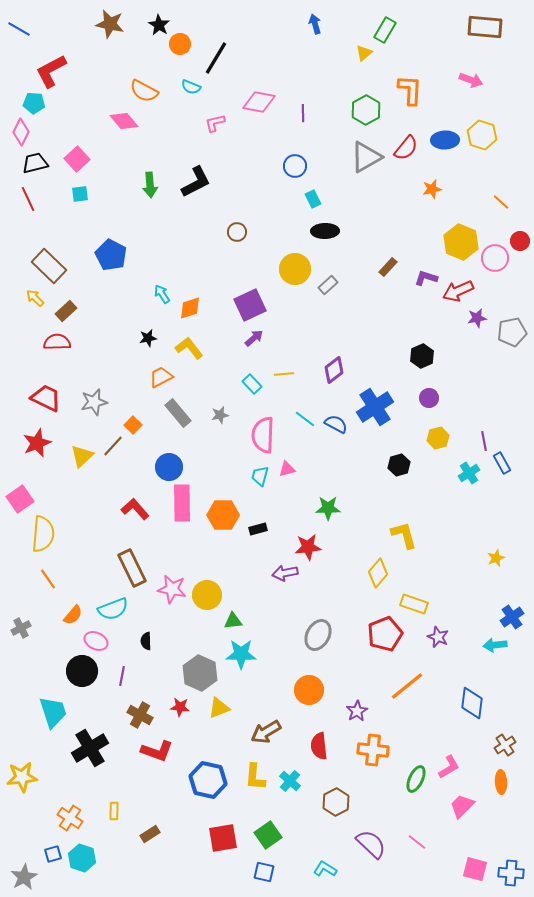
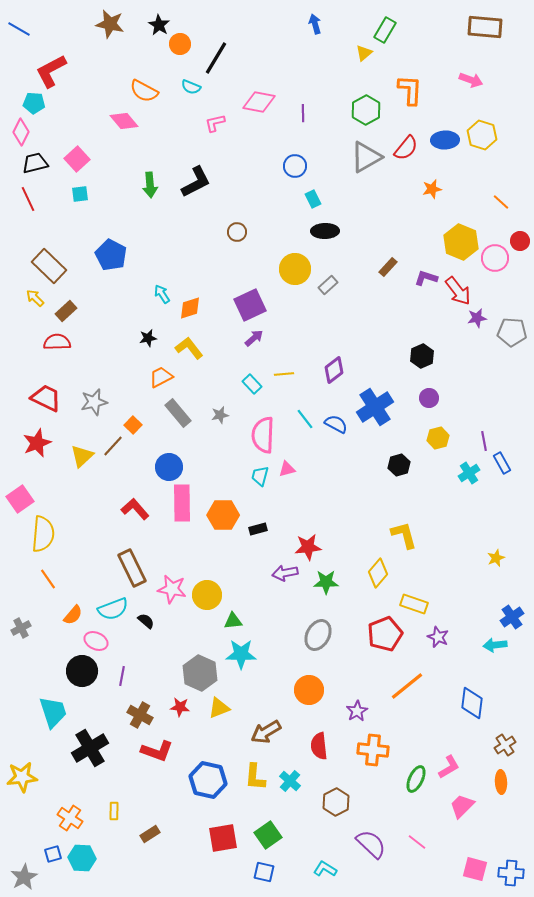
red arrow at (458, 291): rotated 104 degrees counterclockwise
gray pentagon at (512, 332): rotated 16 degrees clockwise
cyan line at (305, 419): rotated 15 degrees clockwise
green star at (328, 508): moved 2 px left, 74 px down
black semicircle at (146, 641): moved 20 px up; rotated 132 degrees clockwise
cyan hexagon at (82, 858): rotated 16 degrees counterclockwise
